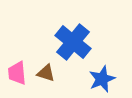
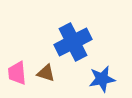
blue cross: rotated 24 degrees clockwise
blue star: rotated 12 degrees clockwise
